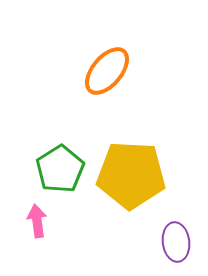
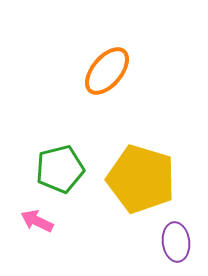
green pentagon: rotated 18 degrees clockwise
yellow pentagon: moved 10 px right, 4 px down; rotated 14 degrees clockwise
pink arrow: rotated 56 degrees counterclockwise
